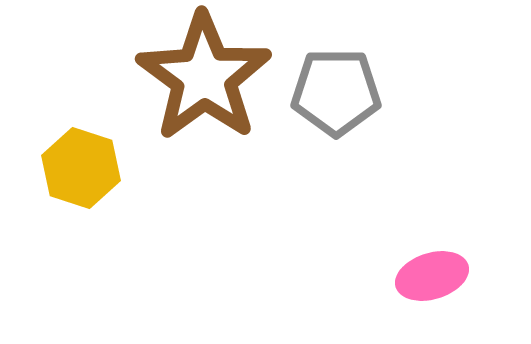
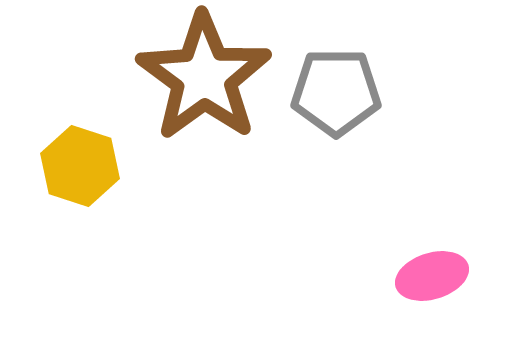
yellow hexagon: moved 1 px left, 2 px up
